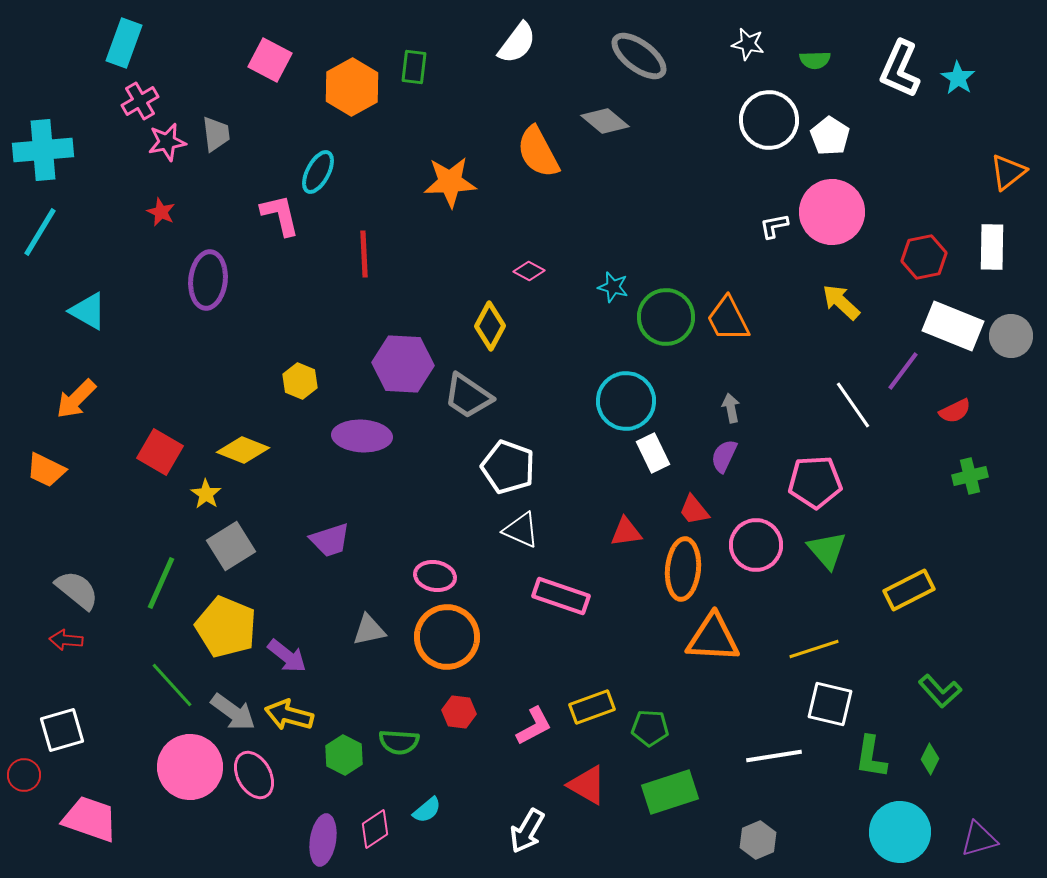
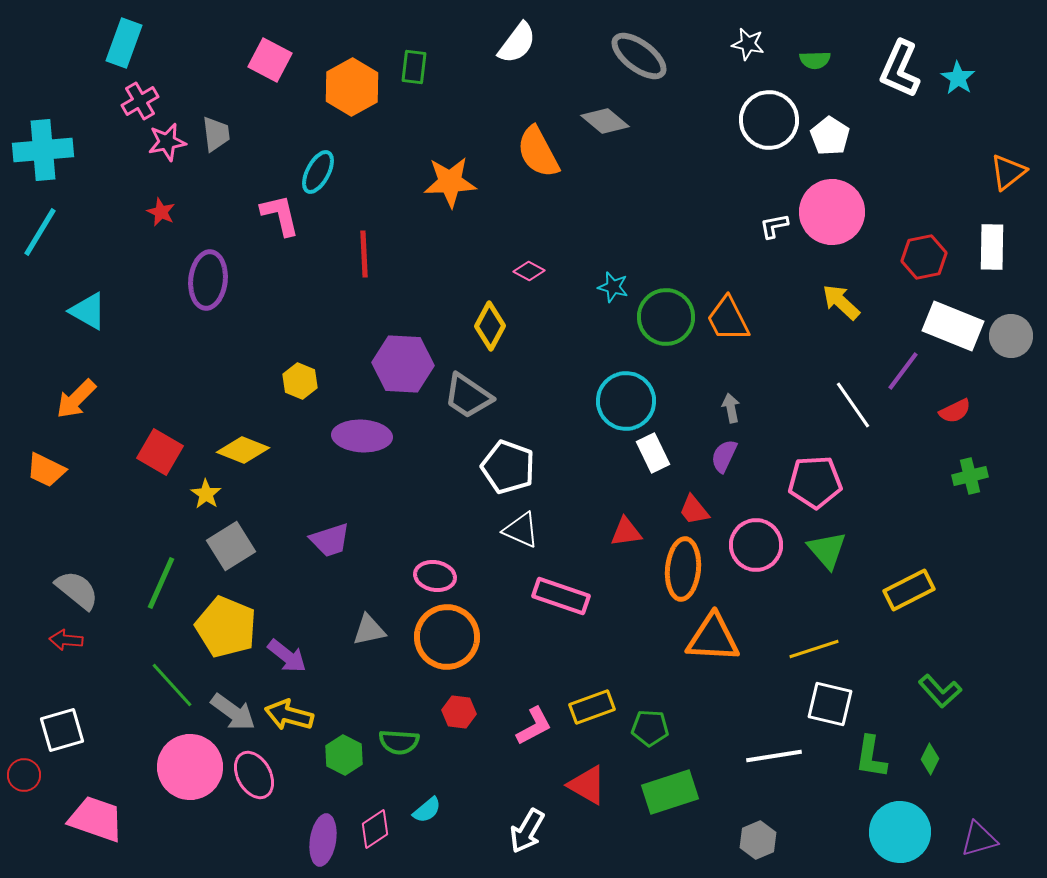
pink trapezoid at (90, 819): moved 6 px right
